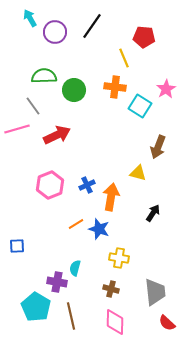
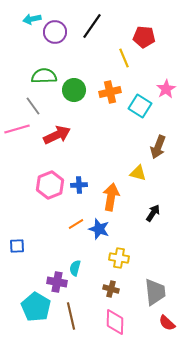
cyan arrow: moved 2 px right, 1 px down; rotated 72 degrees counterclockwise
orange cross: moved 5 px left, 5 px down; rotated 20 degrees counterclockwise
blue cross: moved 8 px left; rotated 21 degrees clockwise
